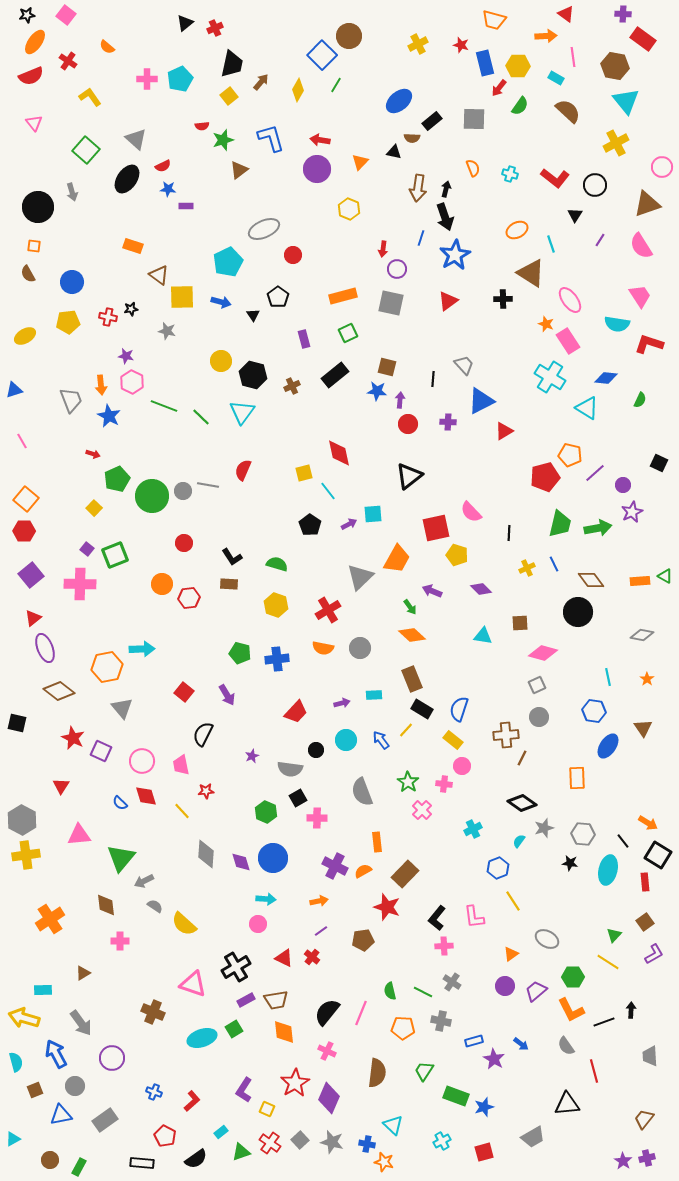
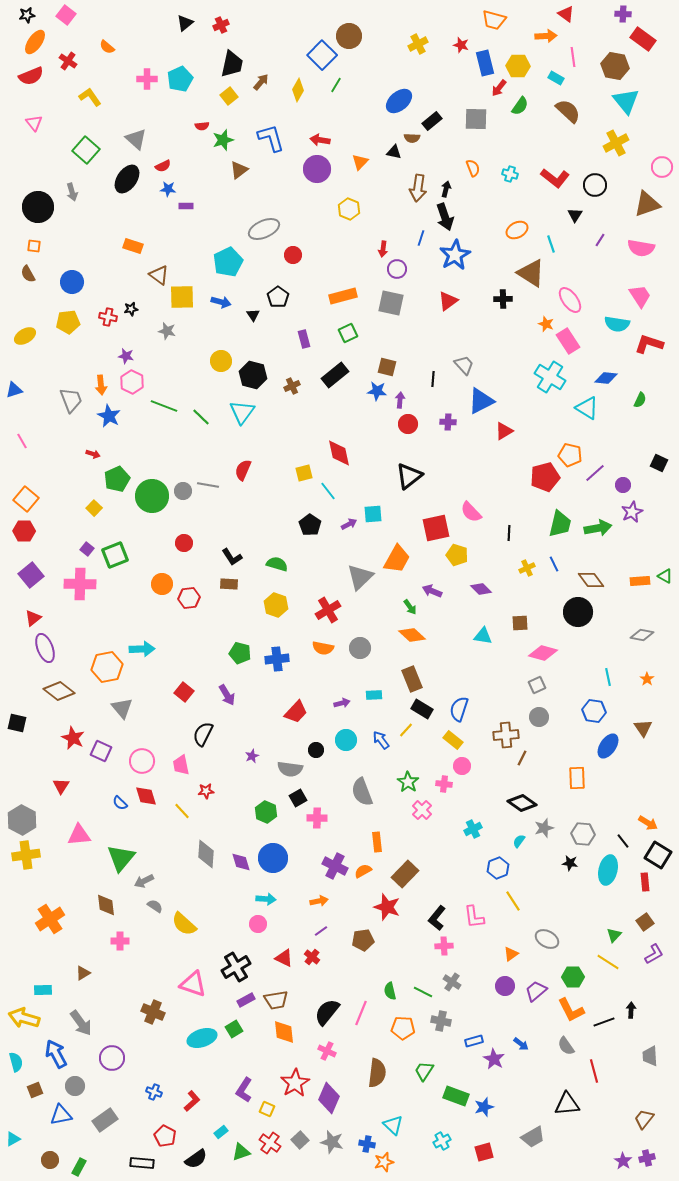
red cross at (215, 28): moved 6 px right, 3 px up
gray square at (474, 119): moved 2 px right
pink semicircle at (641, 246): moved 2 px down; rotated 48 degrees counterclockwise
orange star at (384, 1162): rotated 30 degrees counterclockwise
